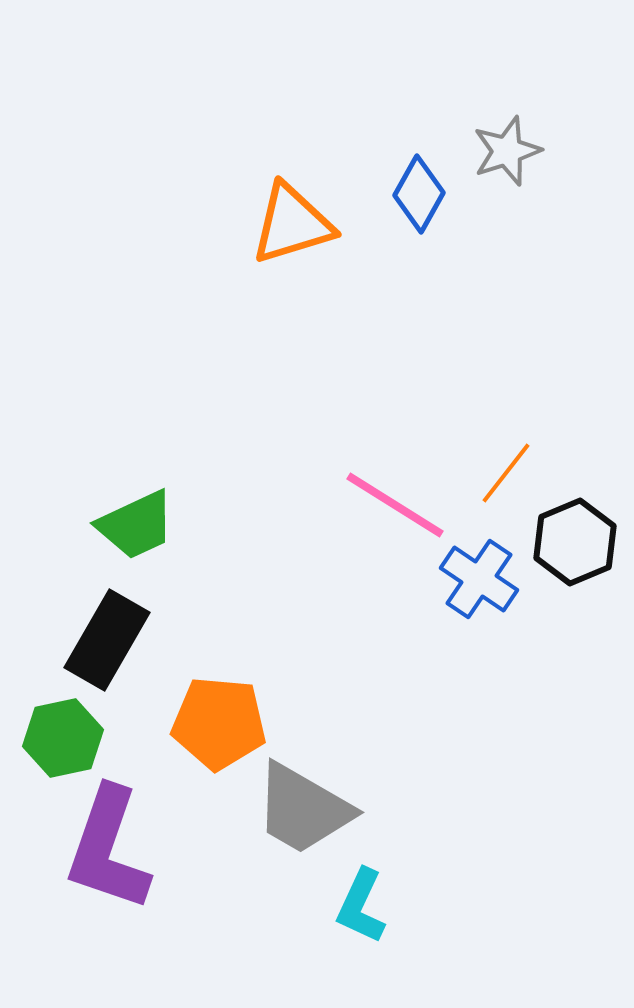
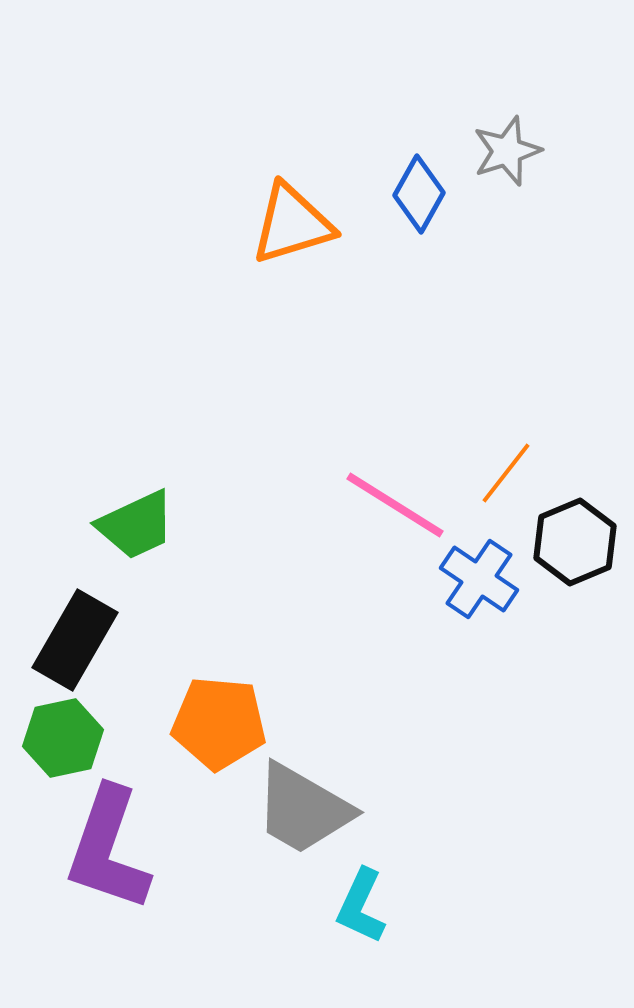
black rectangle: moved 32 px left
